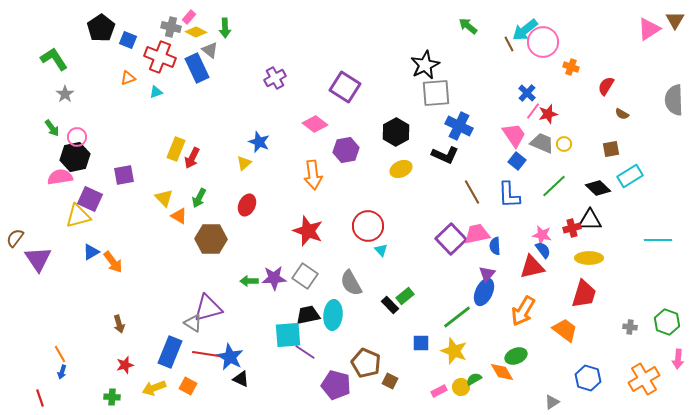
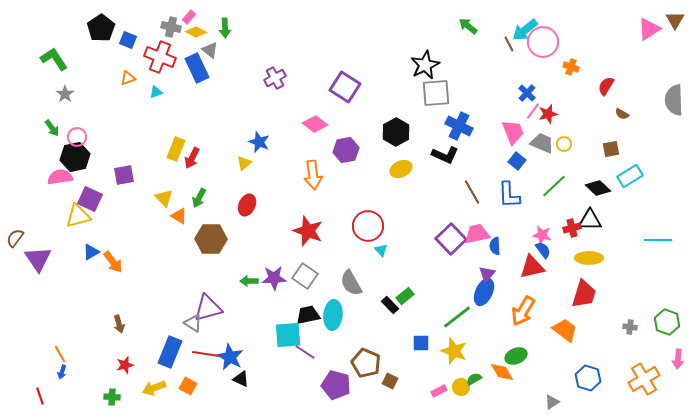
pink trapezoid at (514, 135): moved 1 px left, 3 px up; rotated 12 degrees clockwise
red line at (40, 398): moved 2 px up
